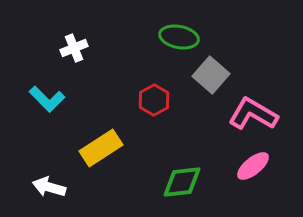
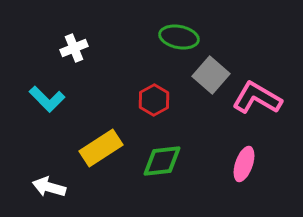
pink L-shape: moved 4 px right, 16 px up
pink ellipse: moved 9 px left, 2 px up; rotated 32 degrees counterclockwise
green diamond: moved 20 px left, 21 px up
